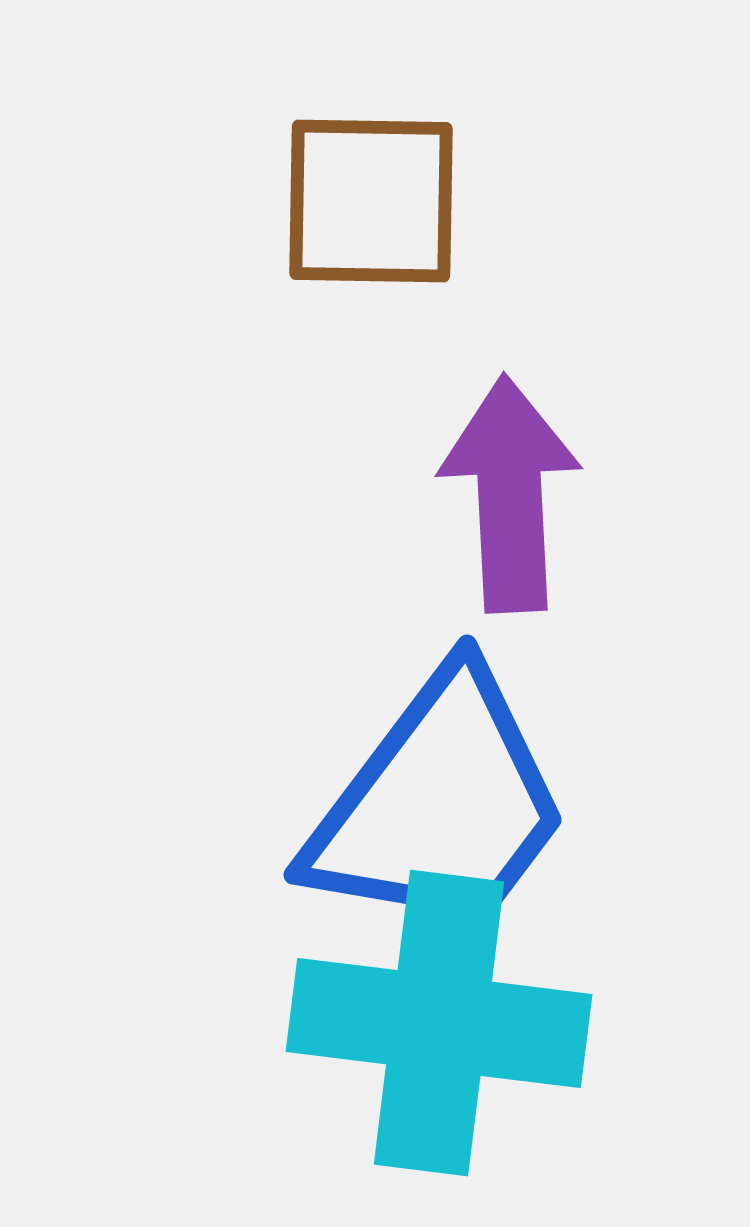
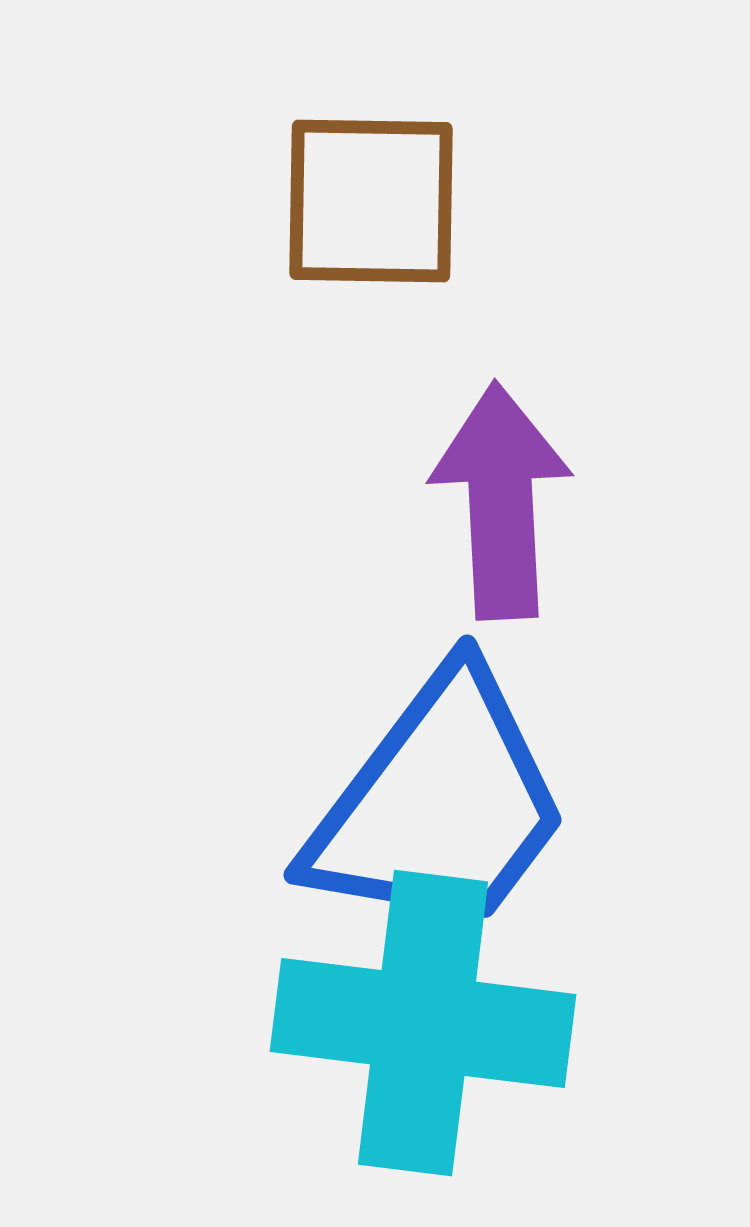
purple arrow: moved 9 px left, 7 px down
cyan cross: moved 16 px left
